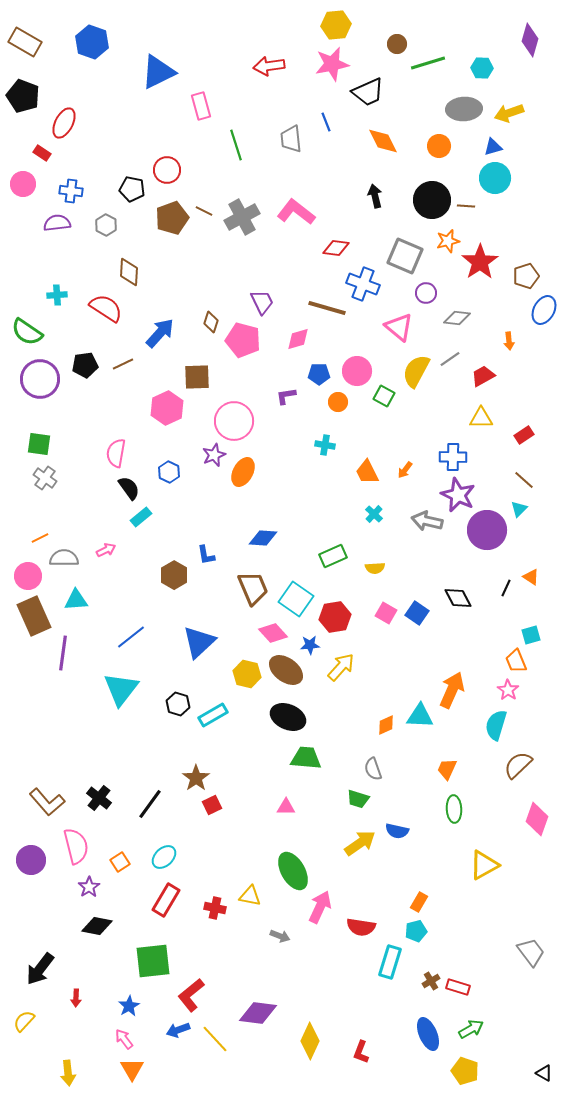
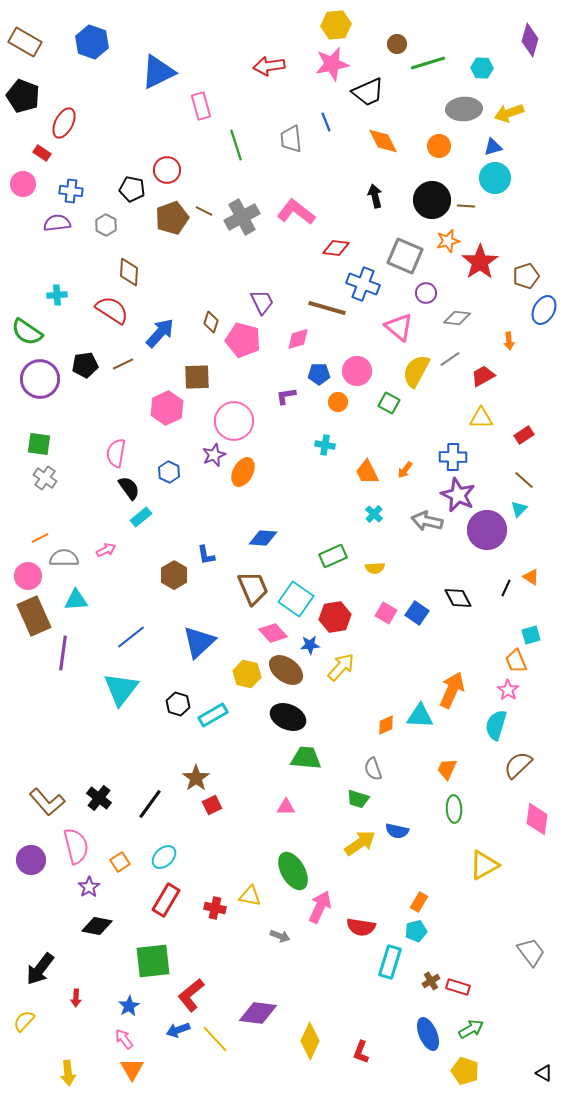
red semicircle at (106, 308): moved 6 px right, 2 px down
green square at (384, 396): moved 5 px right, 7 px down
pink diamond at (537, 819): rotated 12 degrees counterclockwise
